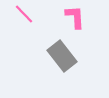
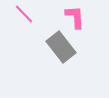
gray rectangle: moved 1 px left, 9 px up
